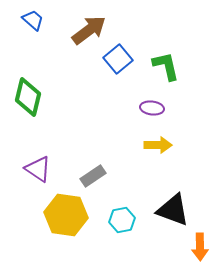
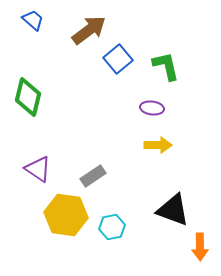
cyan hexagon: moved 10 px left, 7 px down
